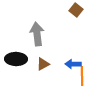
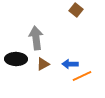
gray arrow: moved 1 px left, 4 px down
blue arrow: moved 3 px left
orange line: rotated 66 degrees clockwise
